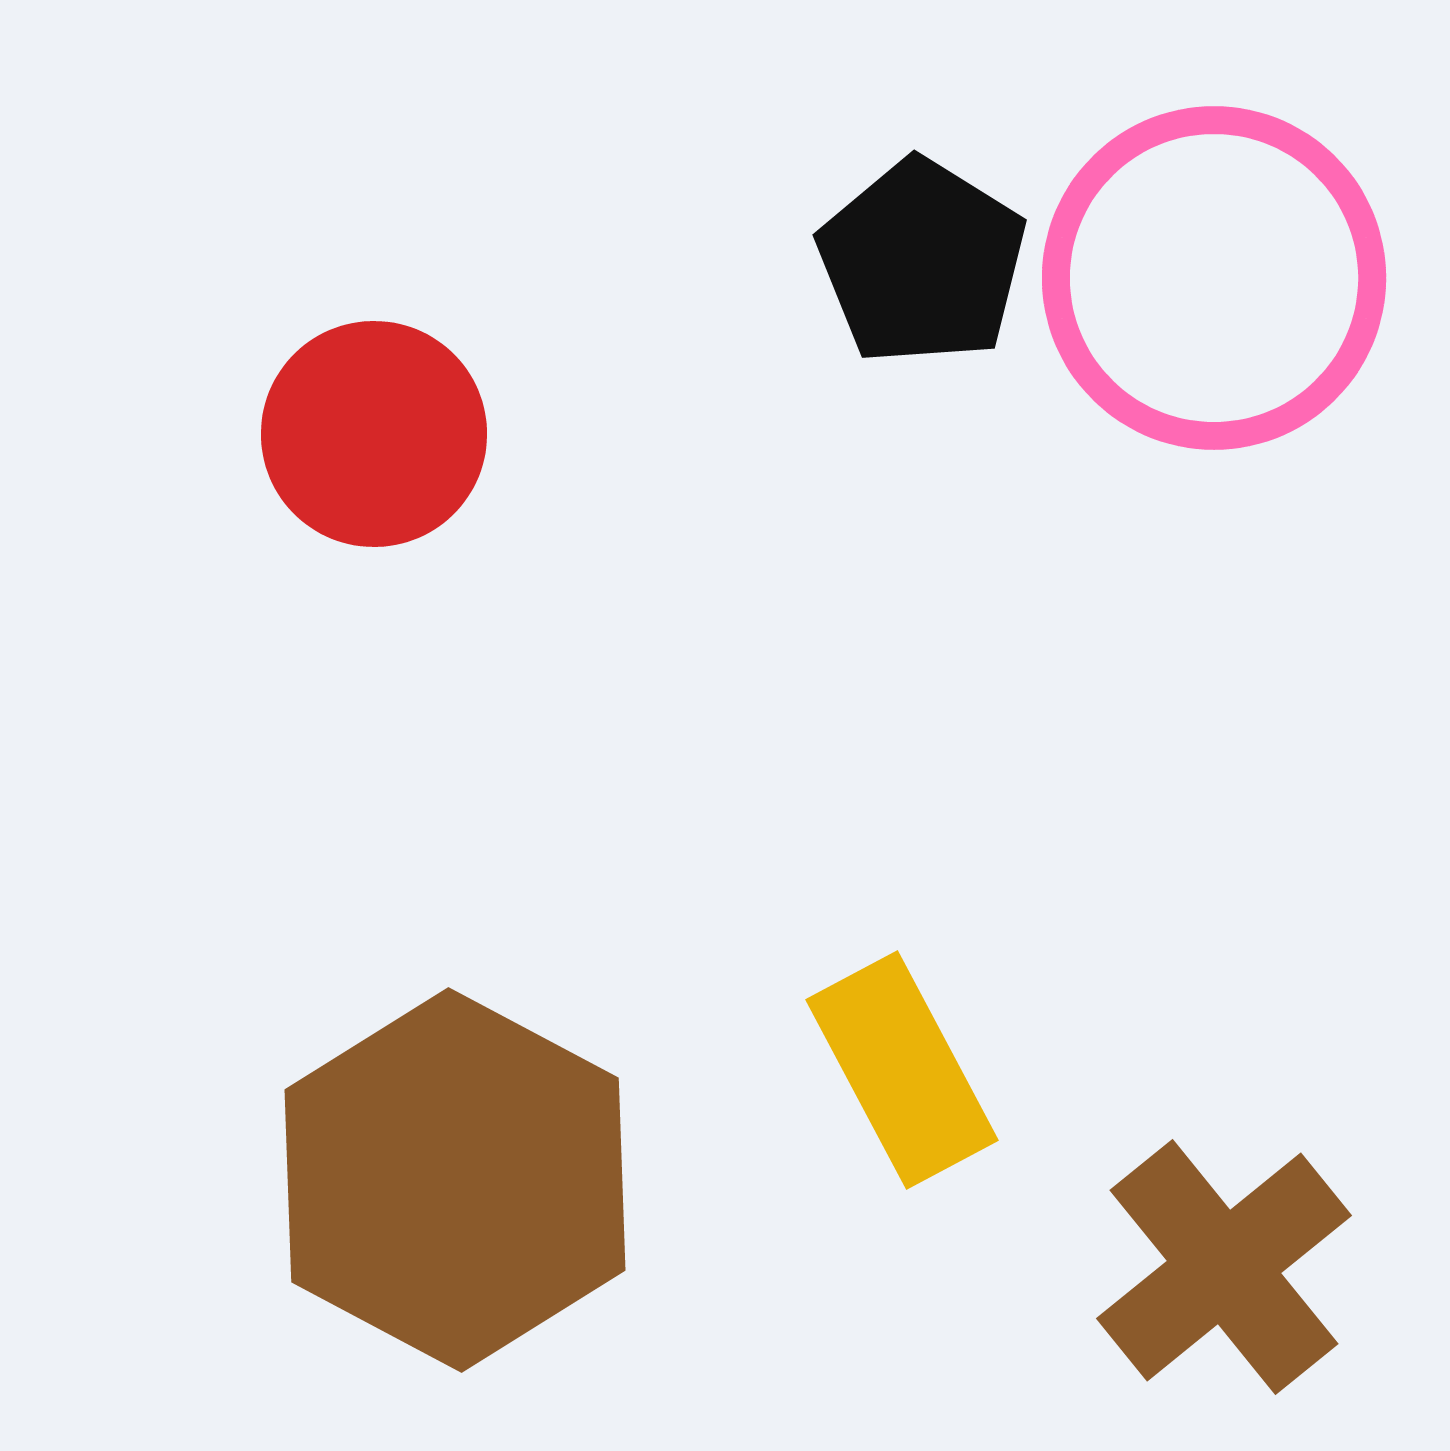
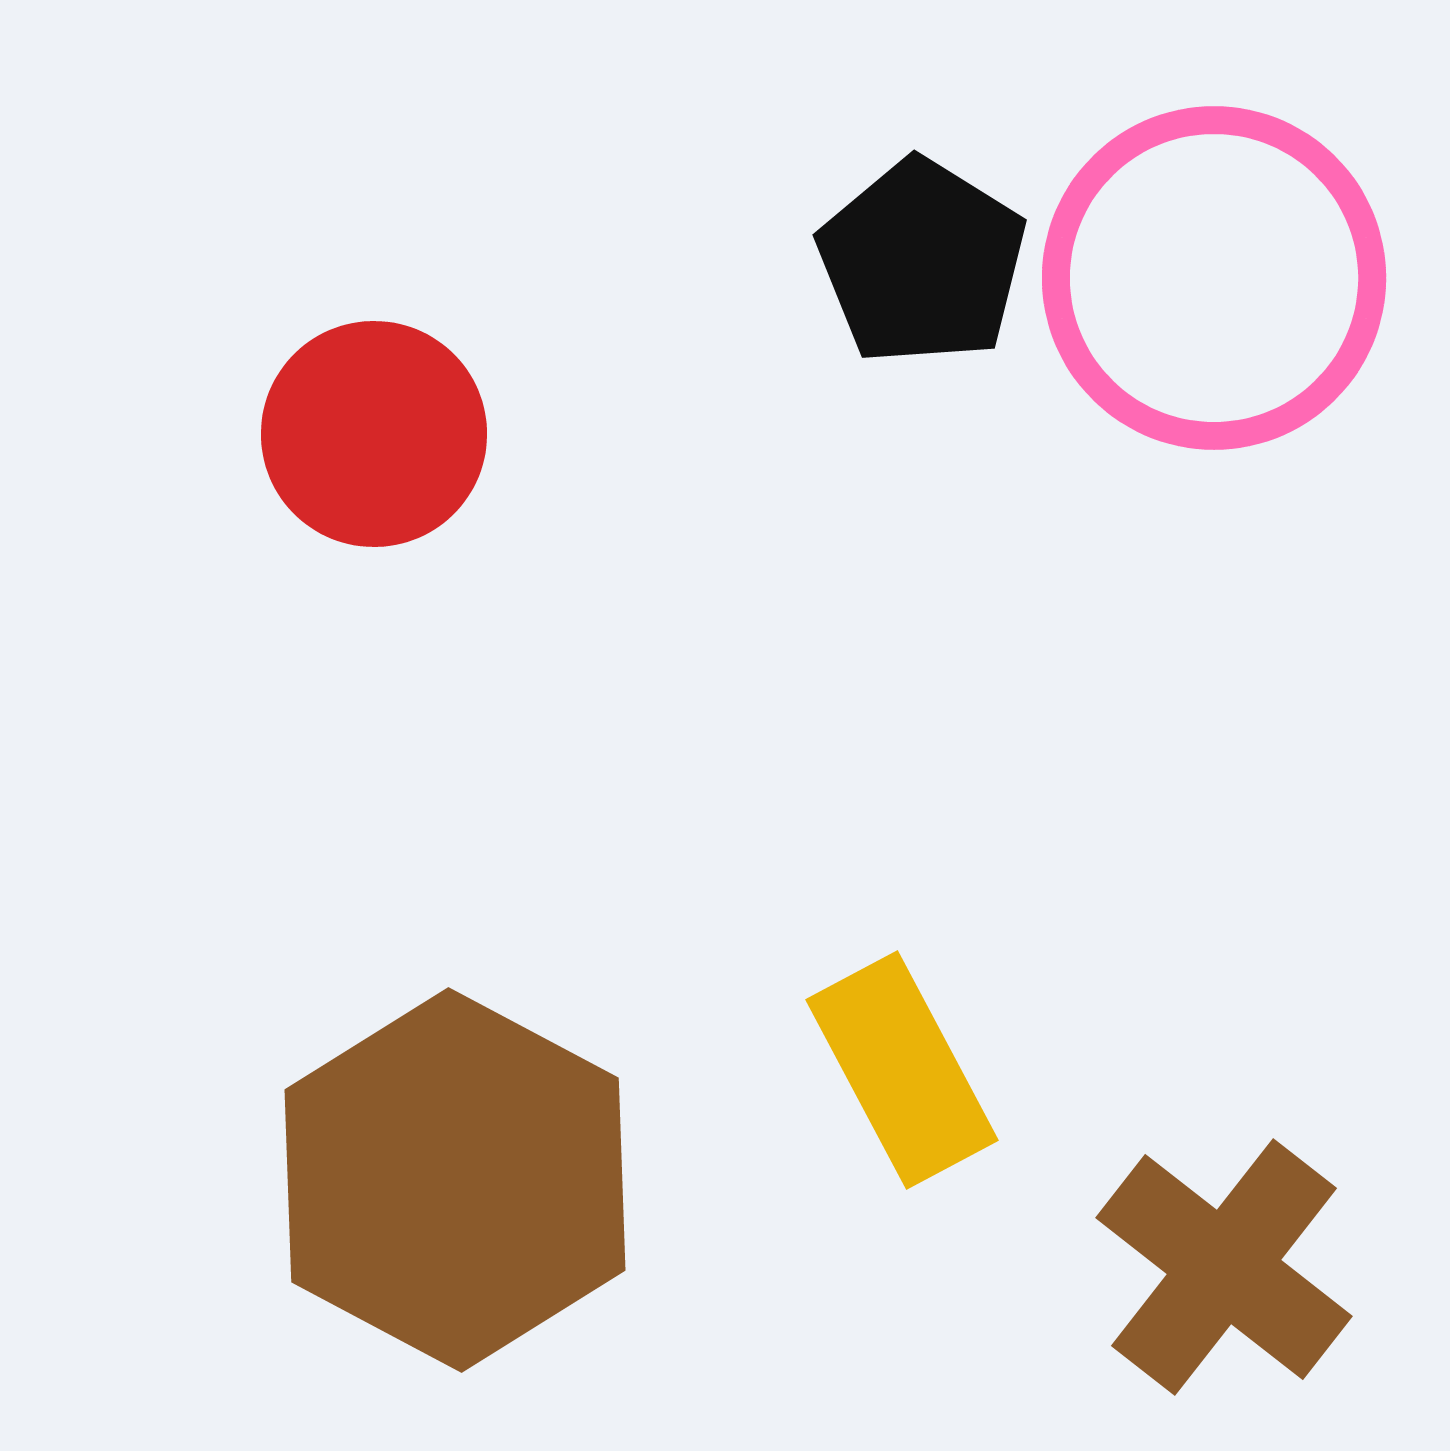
brown cross: rotated 13 degrees counterclockwise
